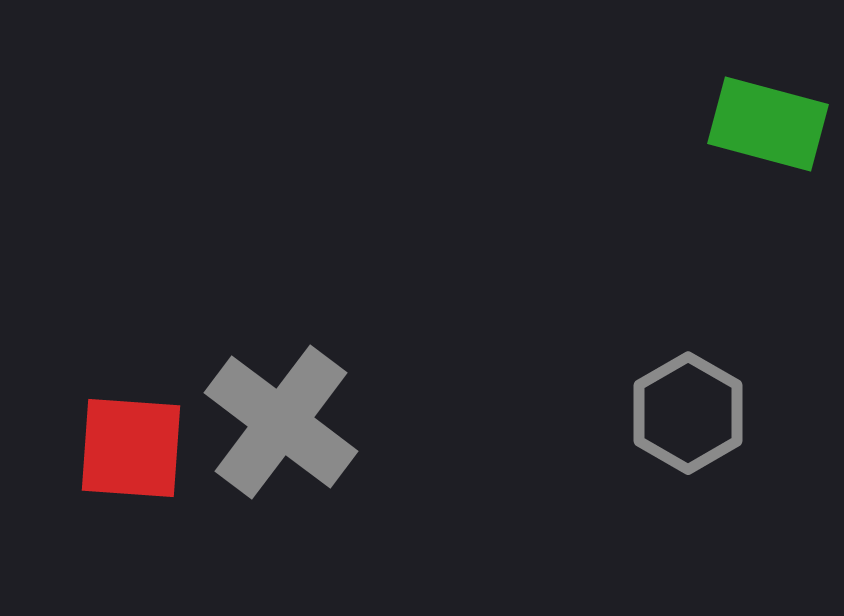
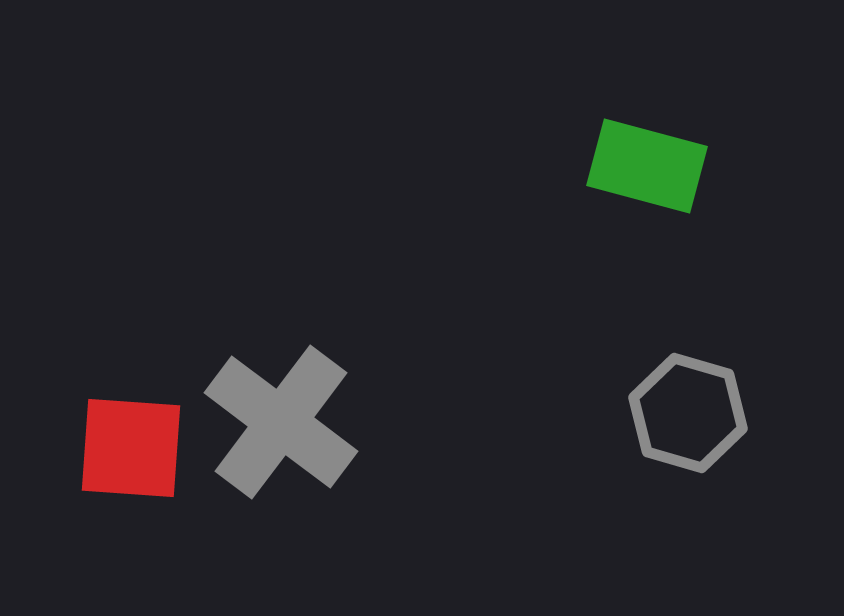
green rectangle: moved 121 px left, 42 px down
gray hexagon: rotated 14 degrees counterclockwise
